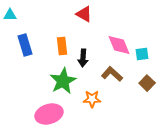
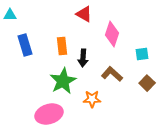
pink diamond: moved 7 px left, 11 px up; rotated 40 degrees clockwise
